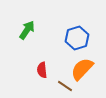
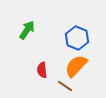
blue hexagon: rotated 20 degrees counterclockwise
orange semicircle: moved 6 px left, 3 px up
